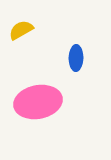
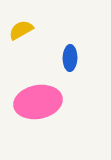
blue ellipse: moved 6 px left
